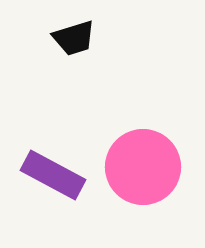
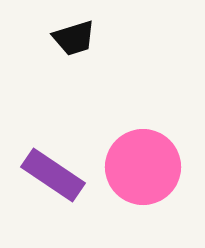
purple rectangle: rotated 6 degrees clockwise
